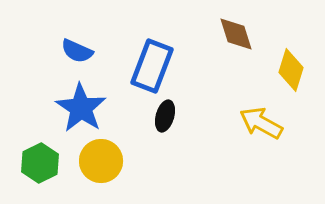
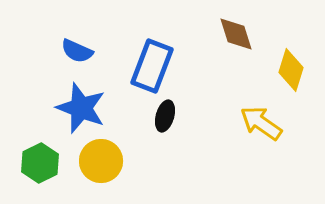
blue star: rotated 12 degrees counterclockwise
yellow arrow: rotated 6 degrees clockwise
